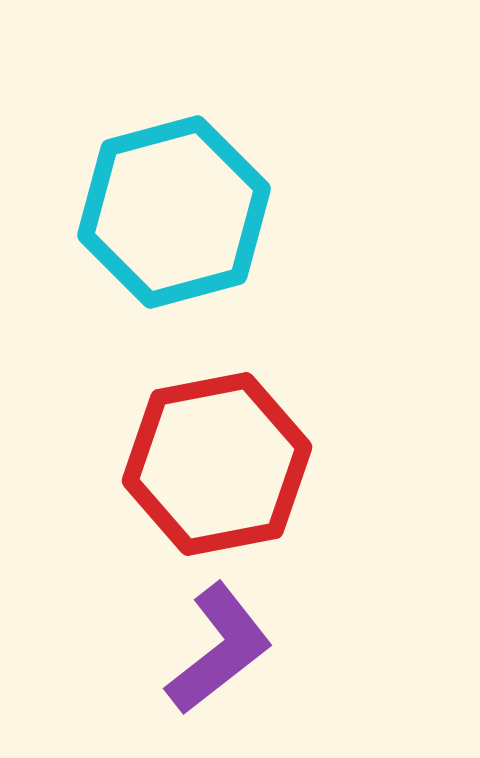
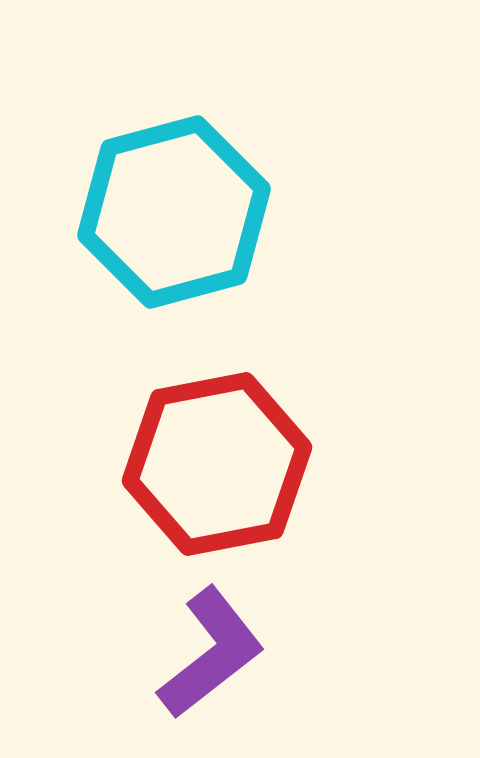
purple L-shape: moved 8 px left, 4 px down
